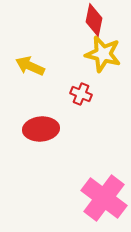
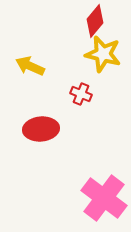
red diamond: moved 1 px right, 1 px down; rotated 28 degrees clockwise
